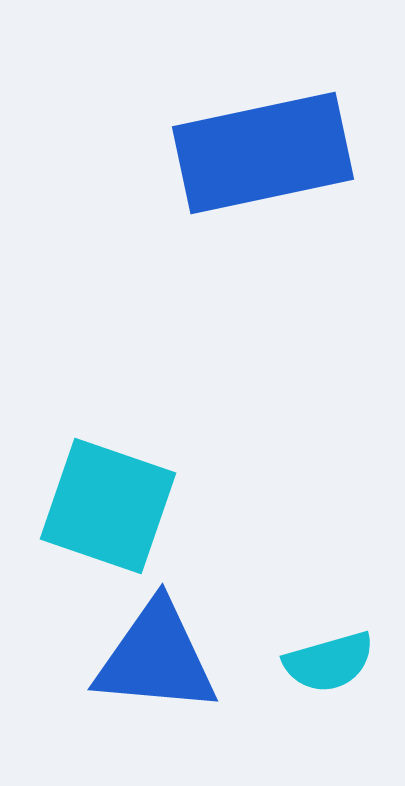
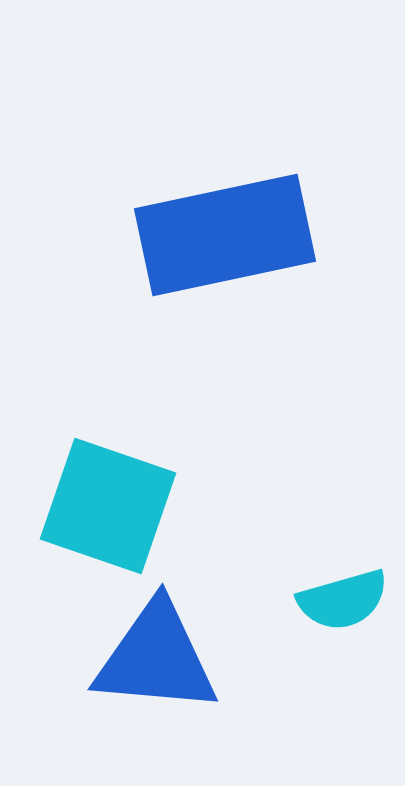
blue rectangle: moved 38 px left, 82 px down
cyan semicircle: moved 14 px right, 62 px up
